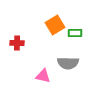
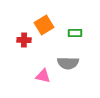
orange square: moved 11 px left
red cross: moved 7 px right, 3 px up
